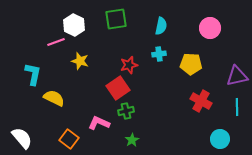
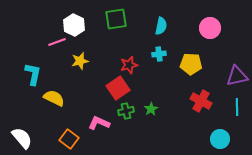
pink line: moved 1 px right
yellow star: rotated 30 degrees counterclockwise
green star: moved 19 px right, 31 px up
